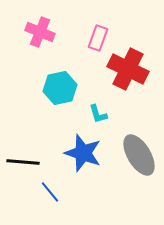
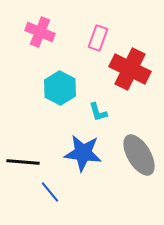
red cross: moved 2 px right
cyan hexagon: rotated 20 degrees counterclockwise
cyan L-shape: moved 2 px up
blue star: rotated 12 degrees counterclockwise
